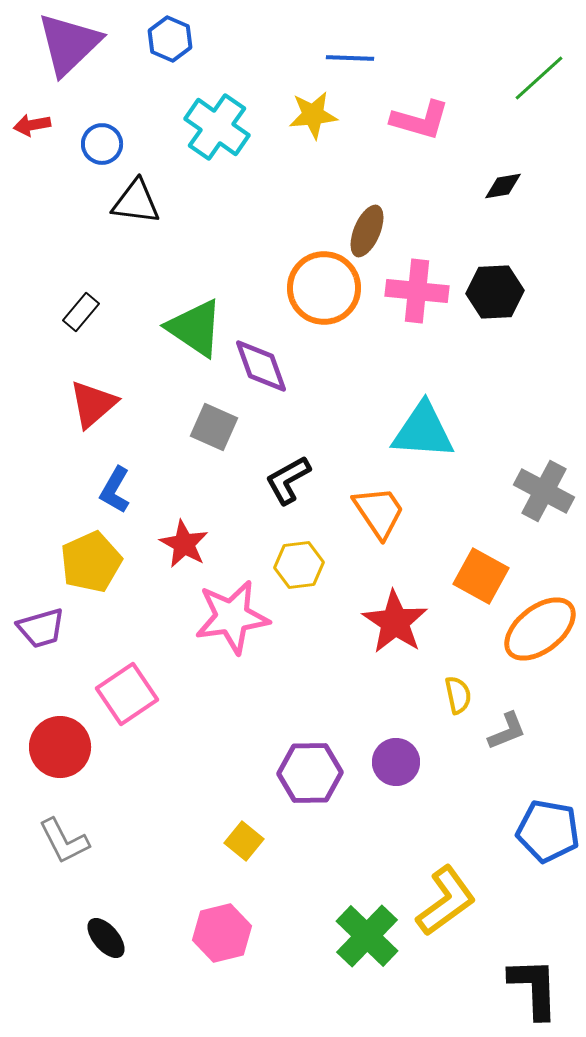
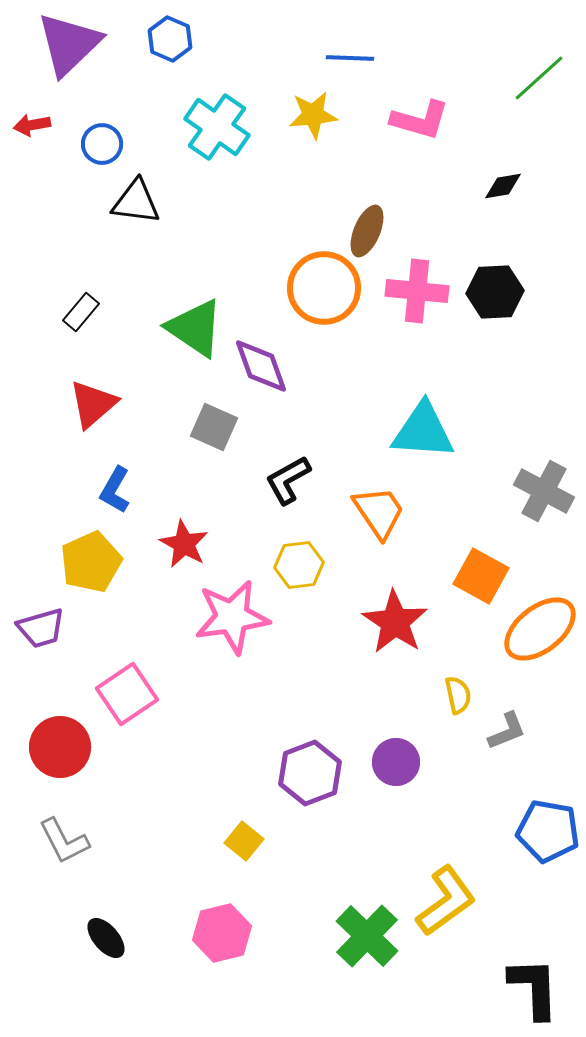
purple hexagon at (310, 773): rotated 20 degrees counterclockwise
